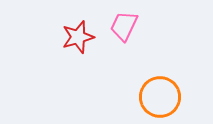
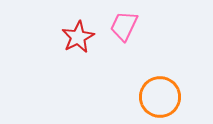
red star: rotated 12 degrees counterclockwise
